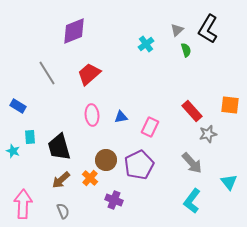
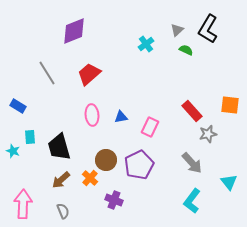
green semicircle: rotated 48 degrees counterclockwise
